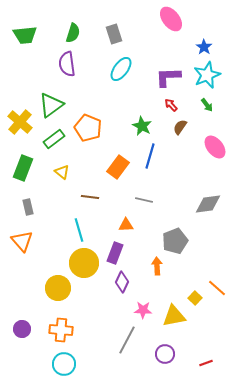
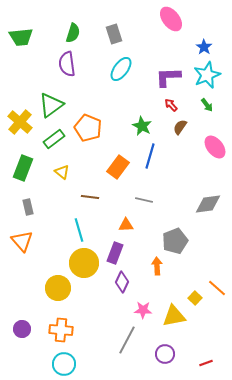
green trapezoid at (25, 35): moved 4 px left, 2 px down
